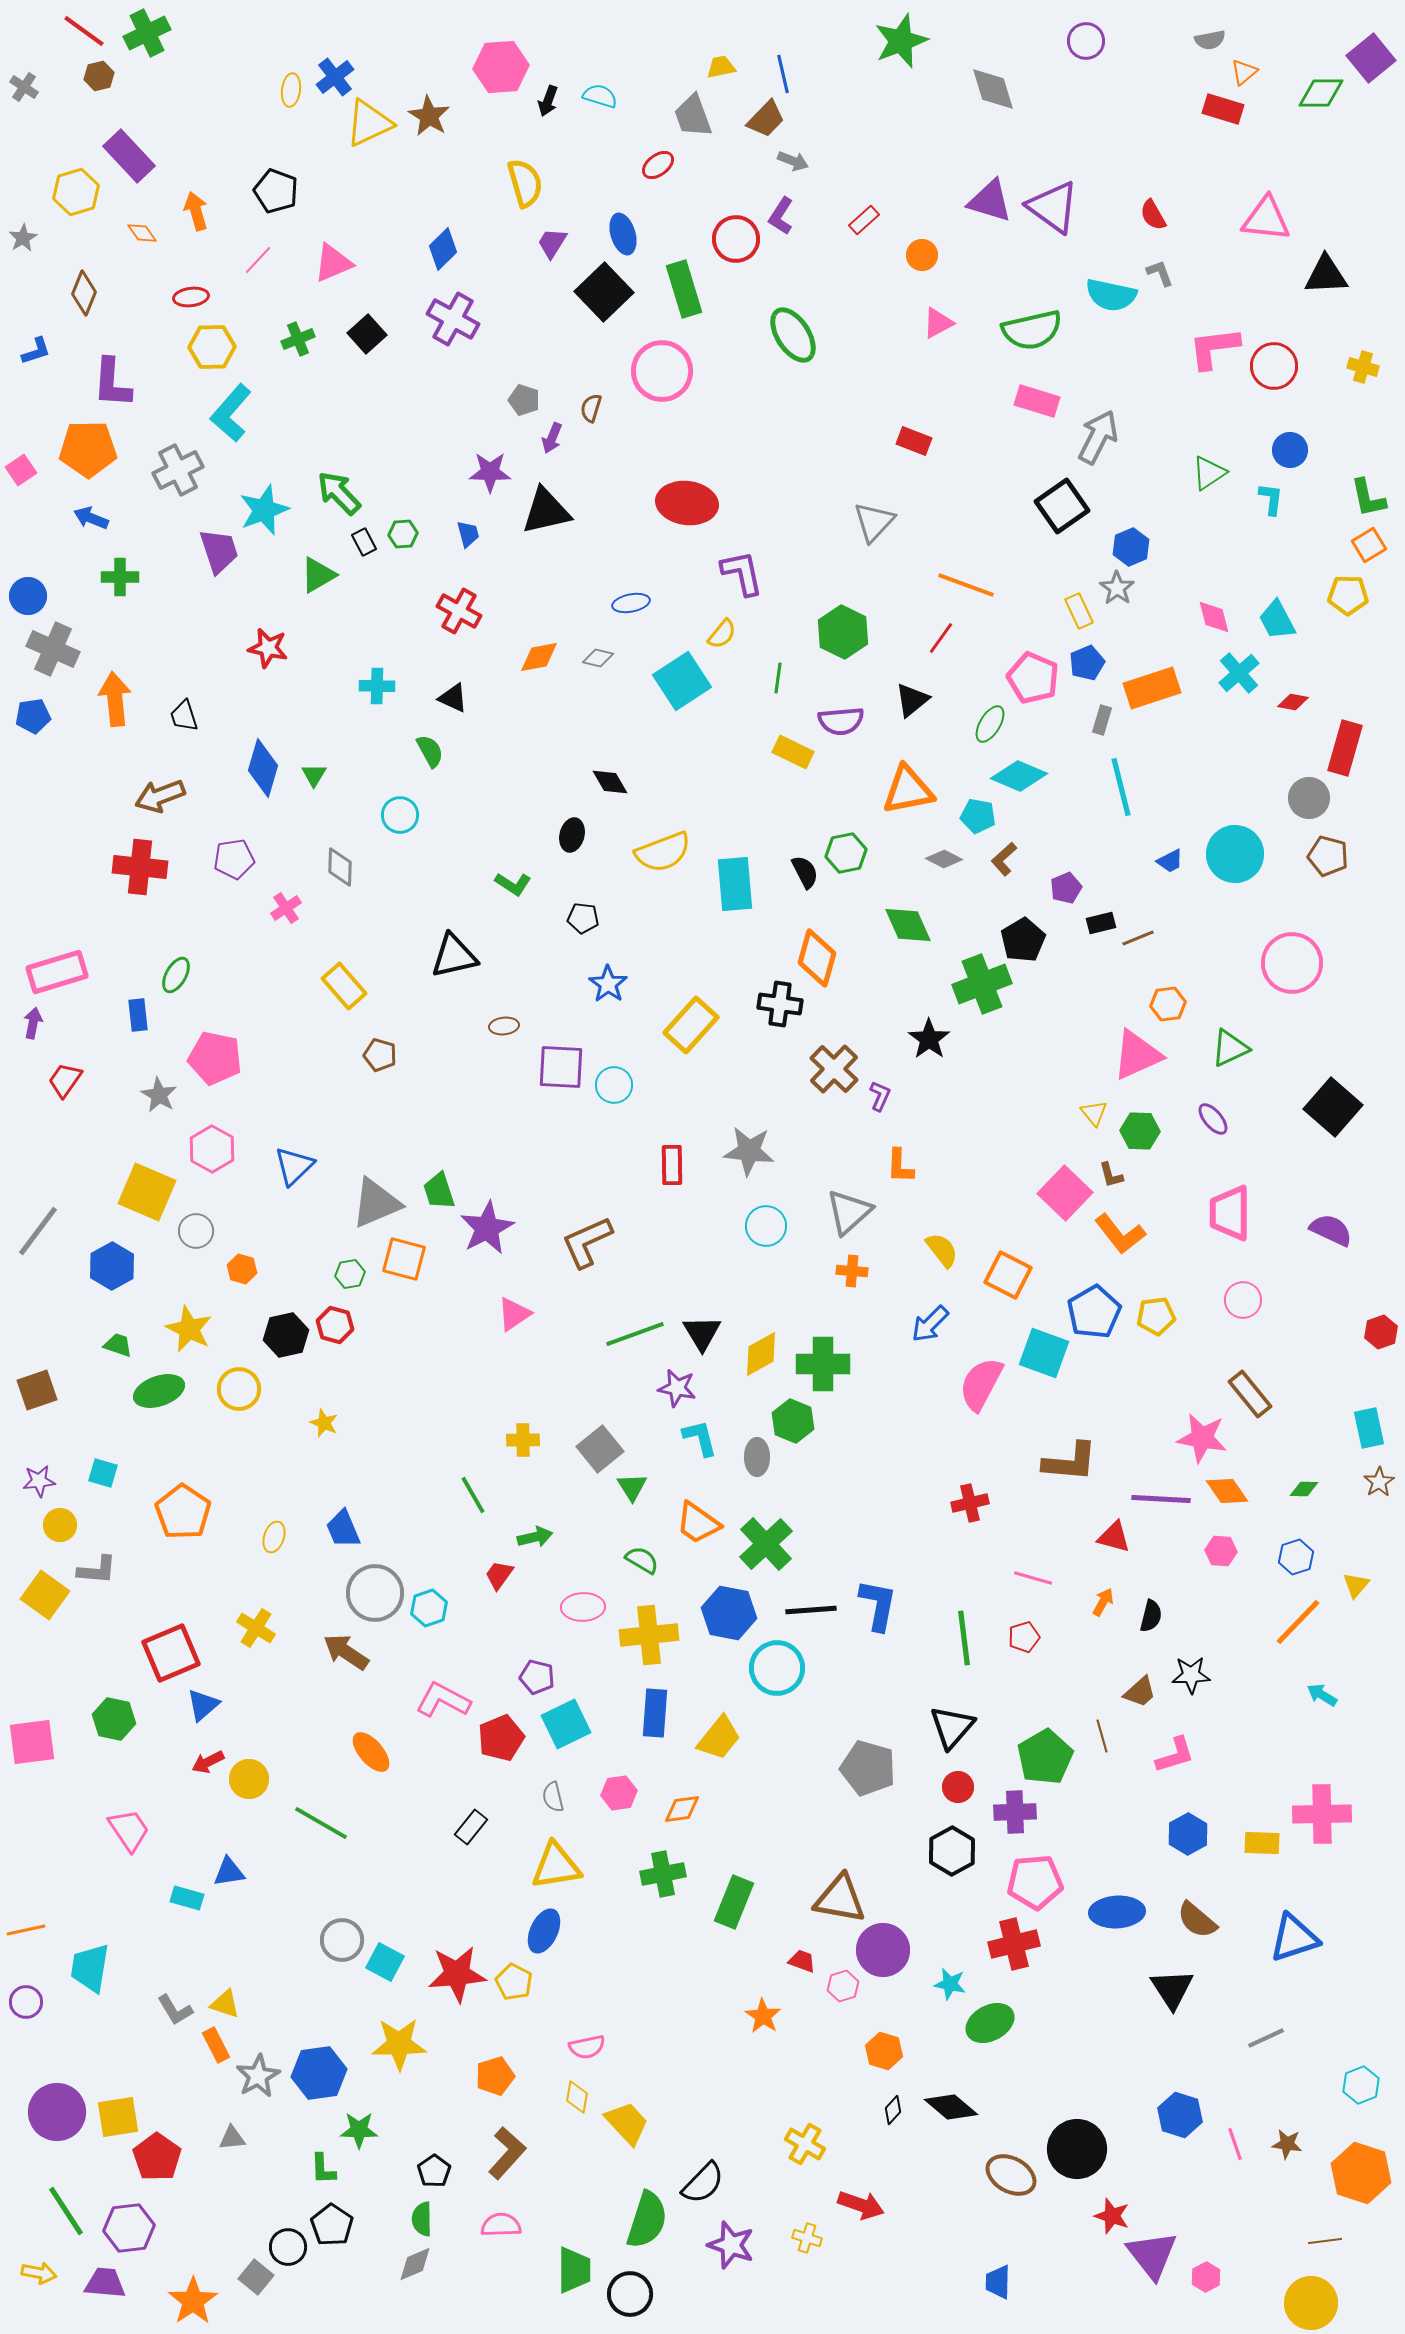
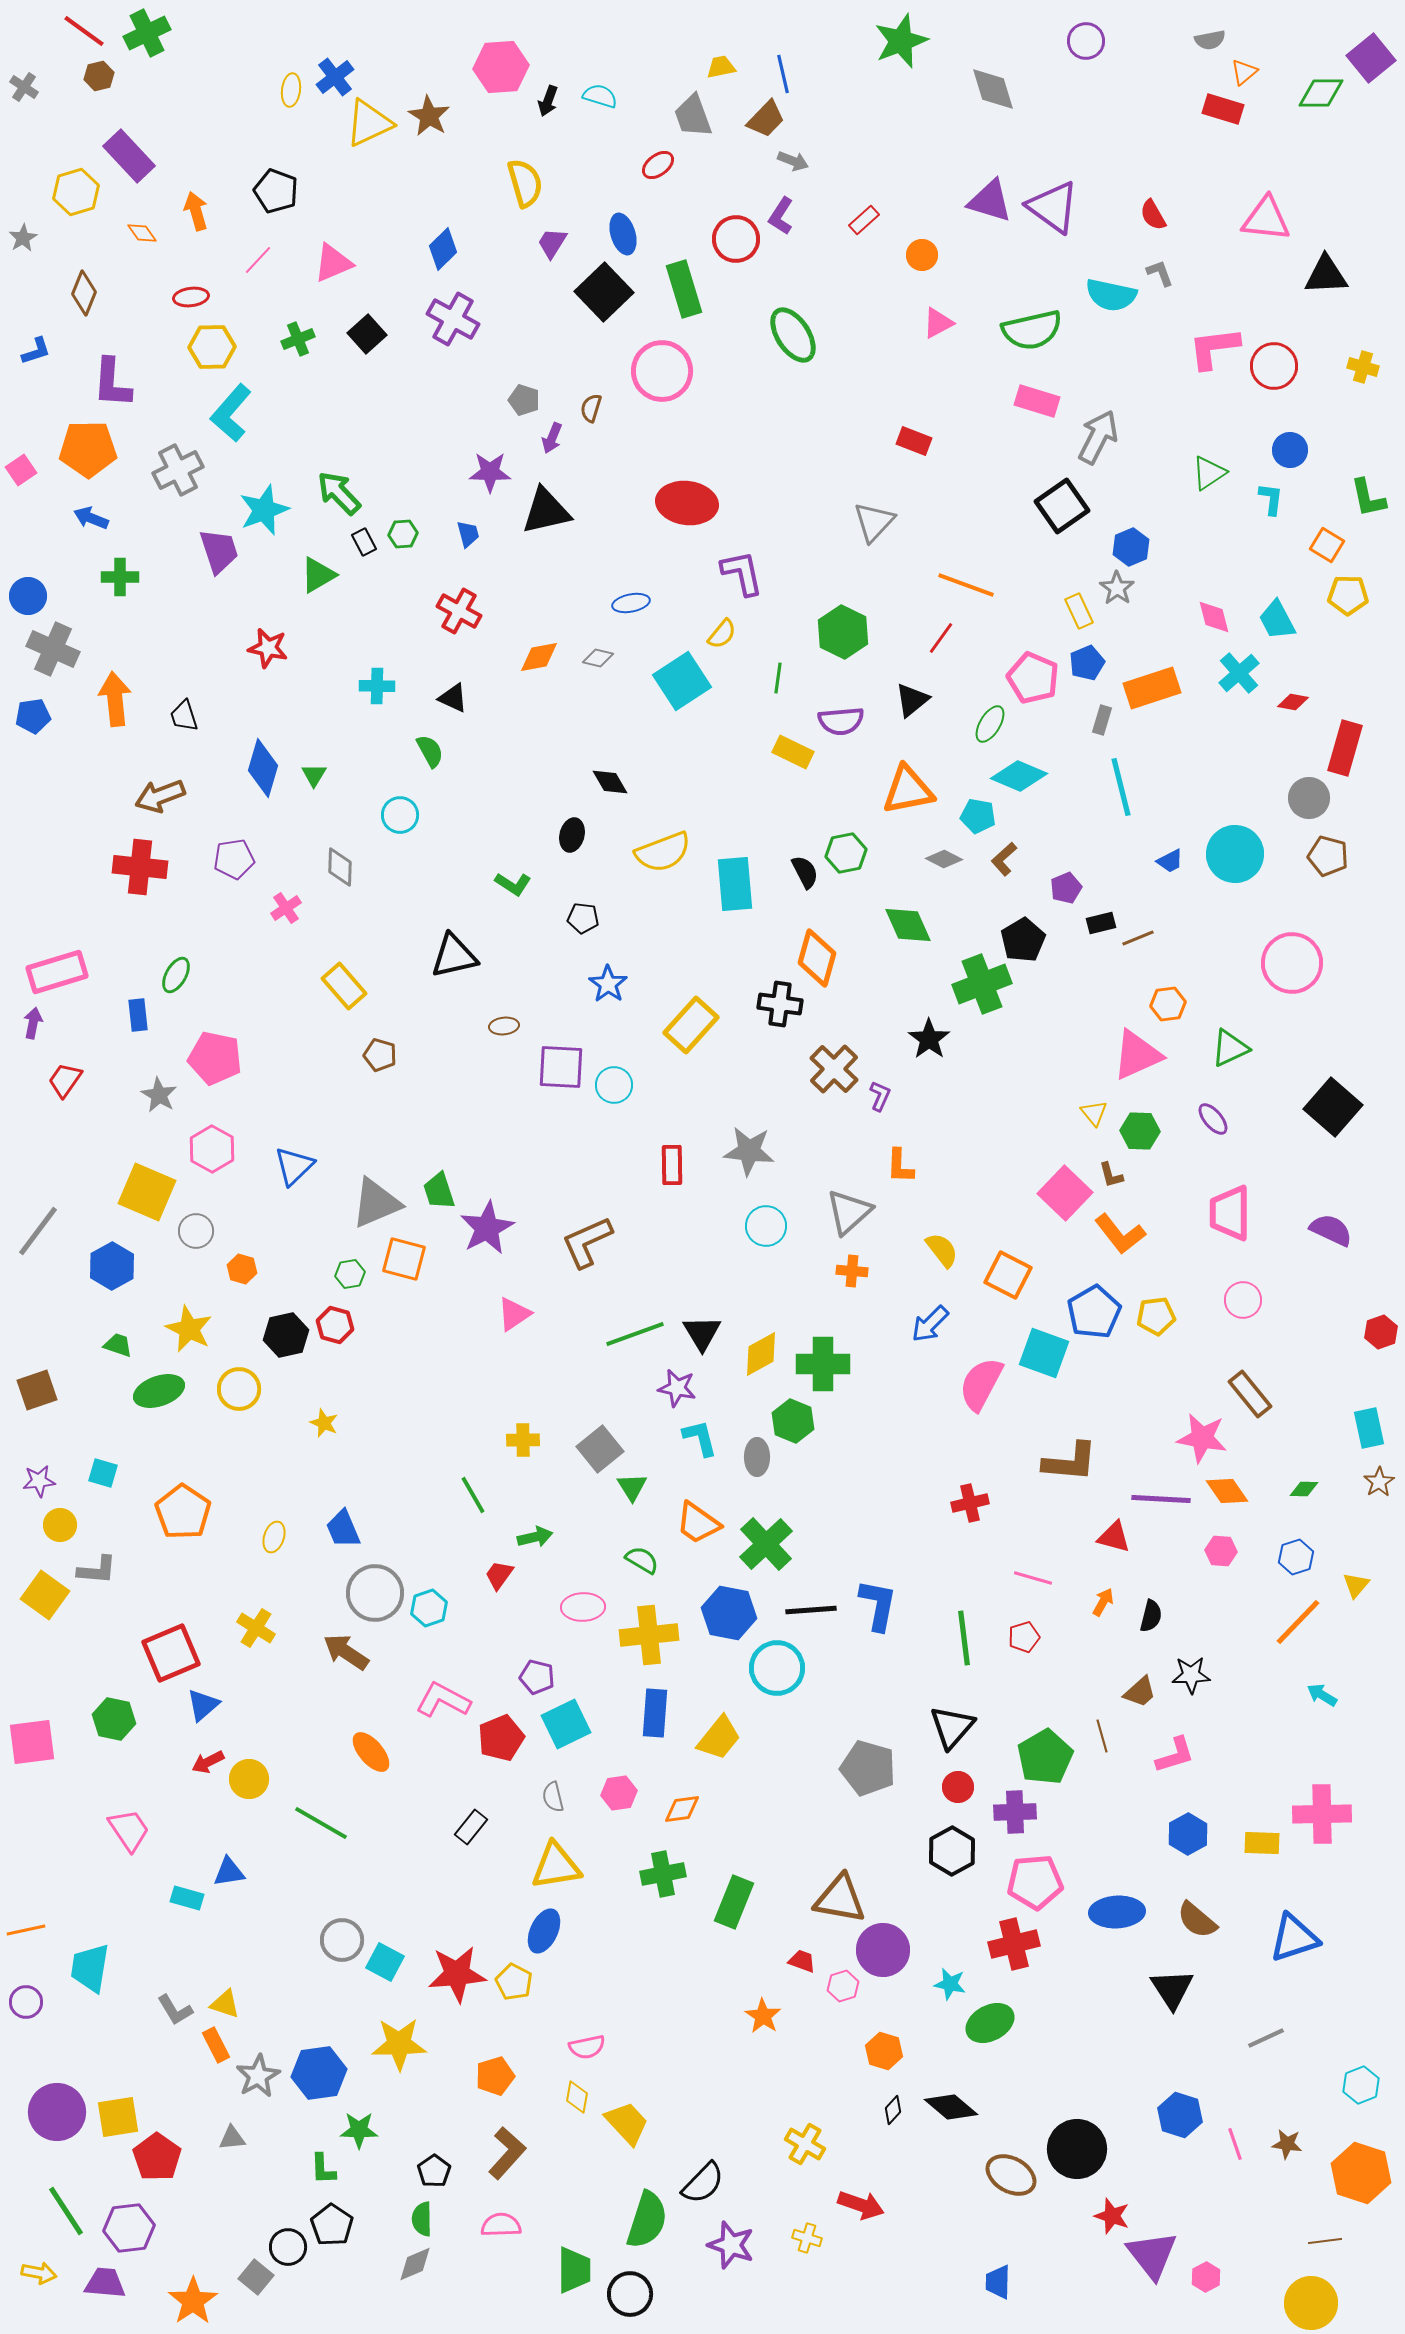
orange square at (1369, 545): moved 42 px left; rotated 28 degrees counterclockwise
